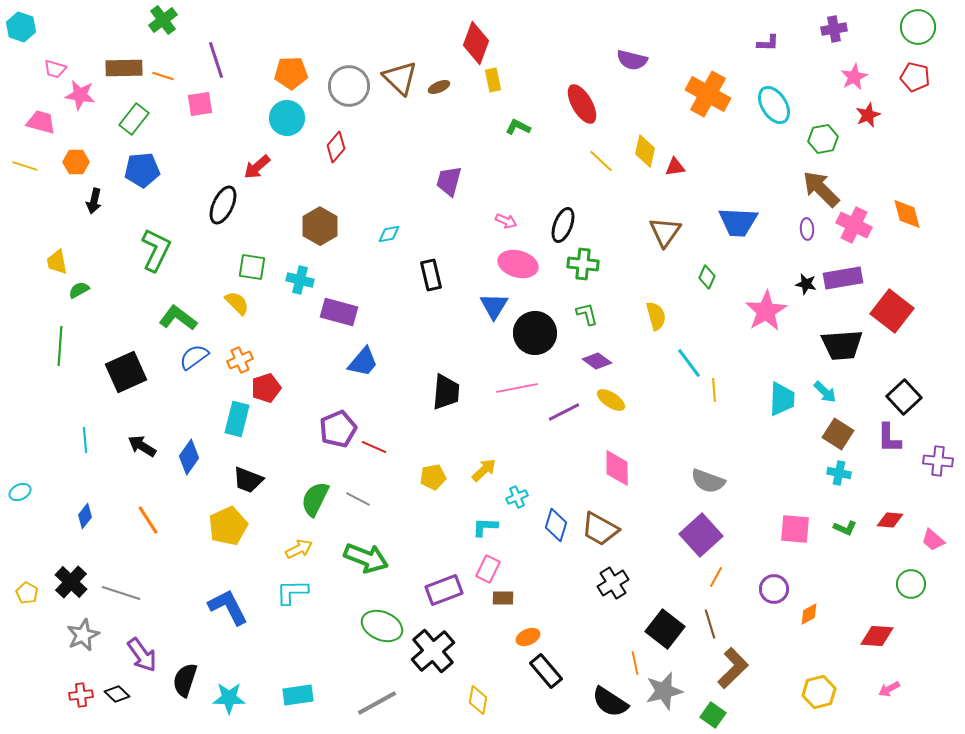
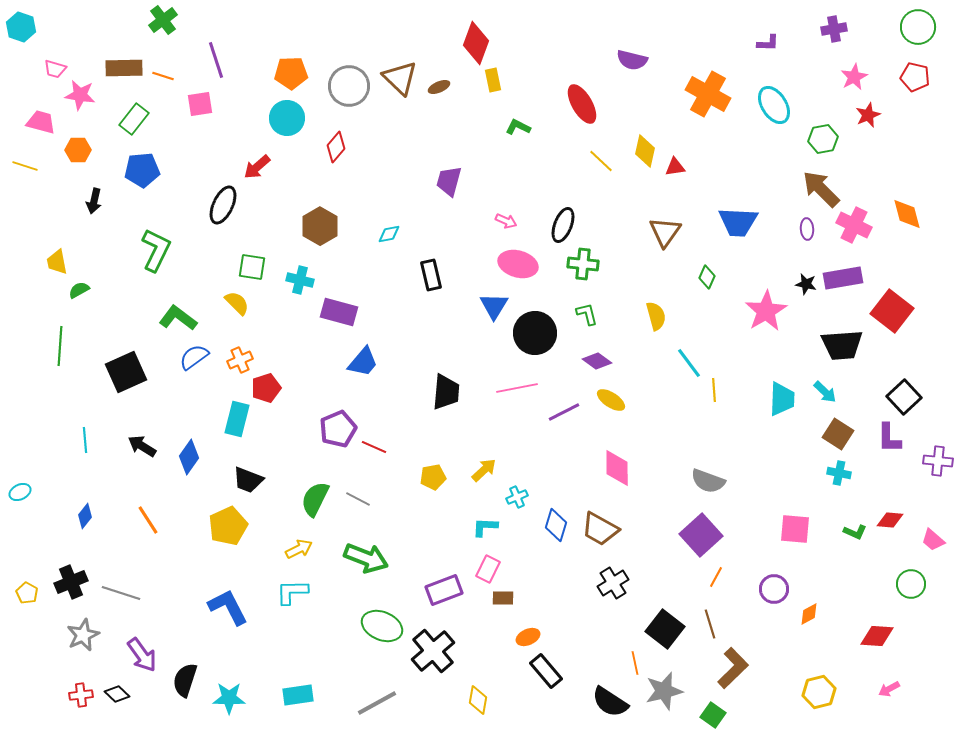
orange hexagon at (76, 162): moved 2 px right, 12 px up
green L-shape at (845, 528): moved 10 px right, 4 px down
black cross at (71, 582): rotated 24 degrees clockwise
